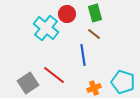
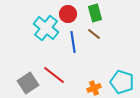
red circle: moved 1 px right
blue line: moved 10 px left, 13 px up
cyan pentagon: moved 1 px left
